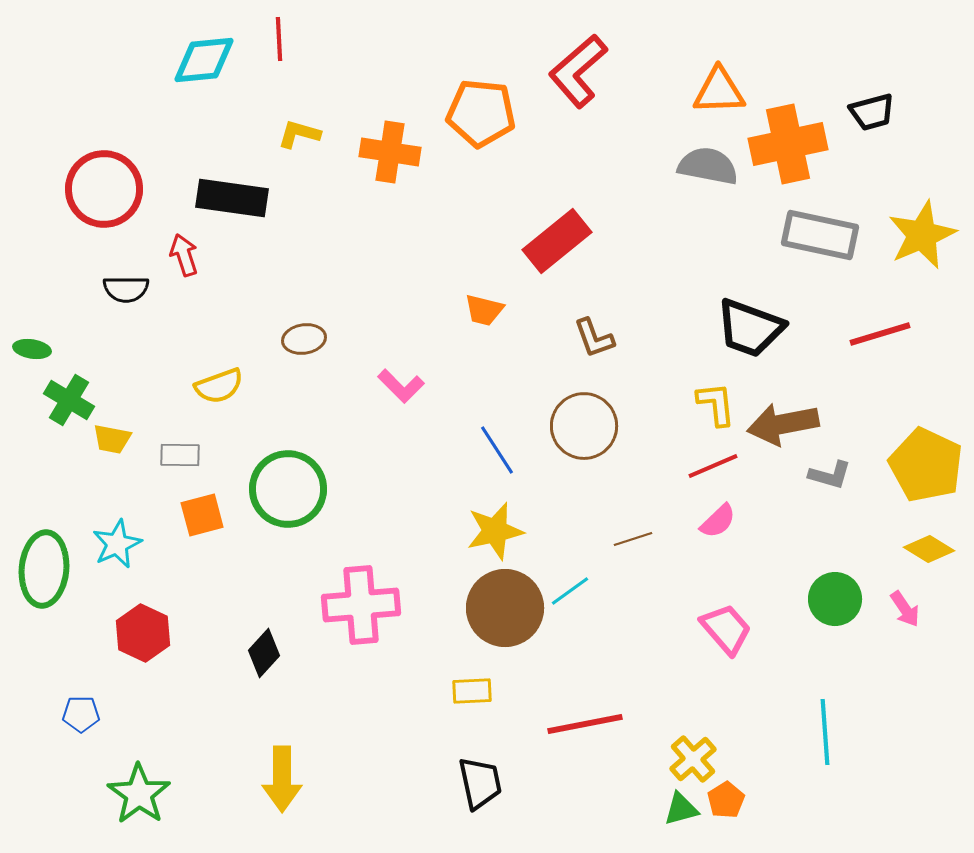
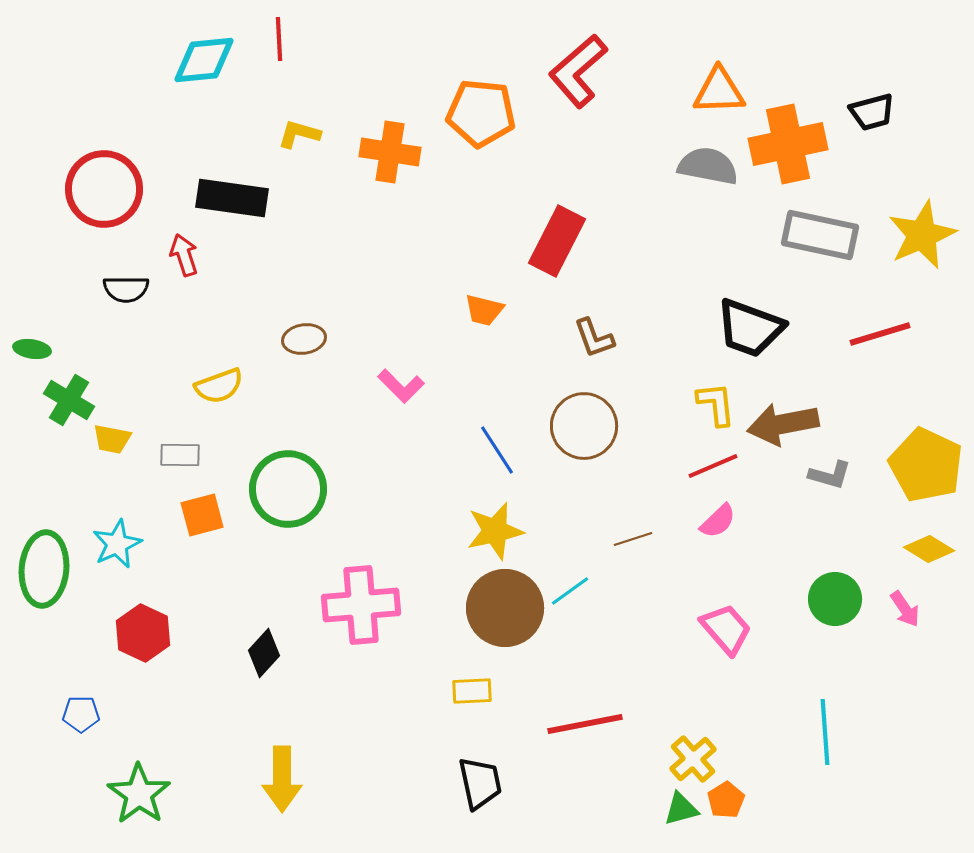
red rectangle at (557, 241): rotated 24 degrees counterclockwise
